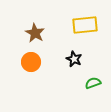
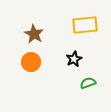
brown star: moved 1 px left, 1 px down
black star: rotated 21 degrees clockwise
green semicircle: moved 5 px left
